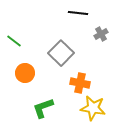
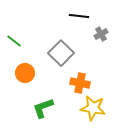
black line: moved 1 px right, 3 px down
